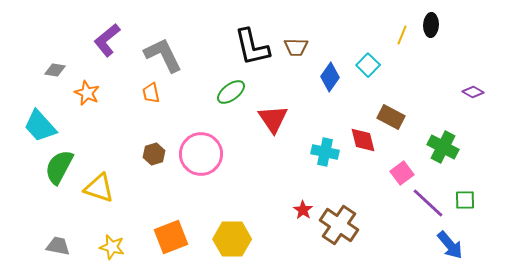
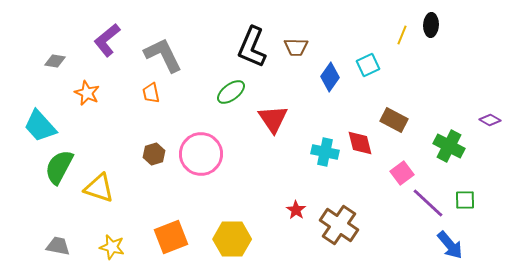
black L-shape: rotated 36 degrees clockwise
cyan square: rotated 20 degrees clockwise
gray diamond: moved 9 px up
purple diamond: moved 17 px right, 28 px down
brown rectangle: moved 3 px right, 3 px down
red diamond: moved 3 px left, 3 px down
green cross: moved 6 px right, 1 px up
red star: moved 7 px left
